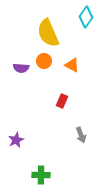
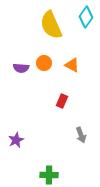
yellow semicircle: moved 3 px right, 8 px up
orange circle: moved 2 px down
green cross: moved 8 px right
